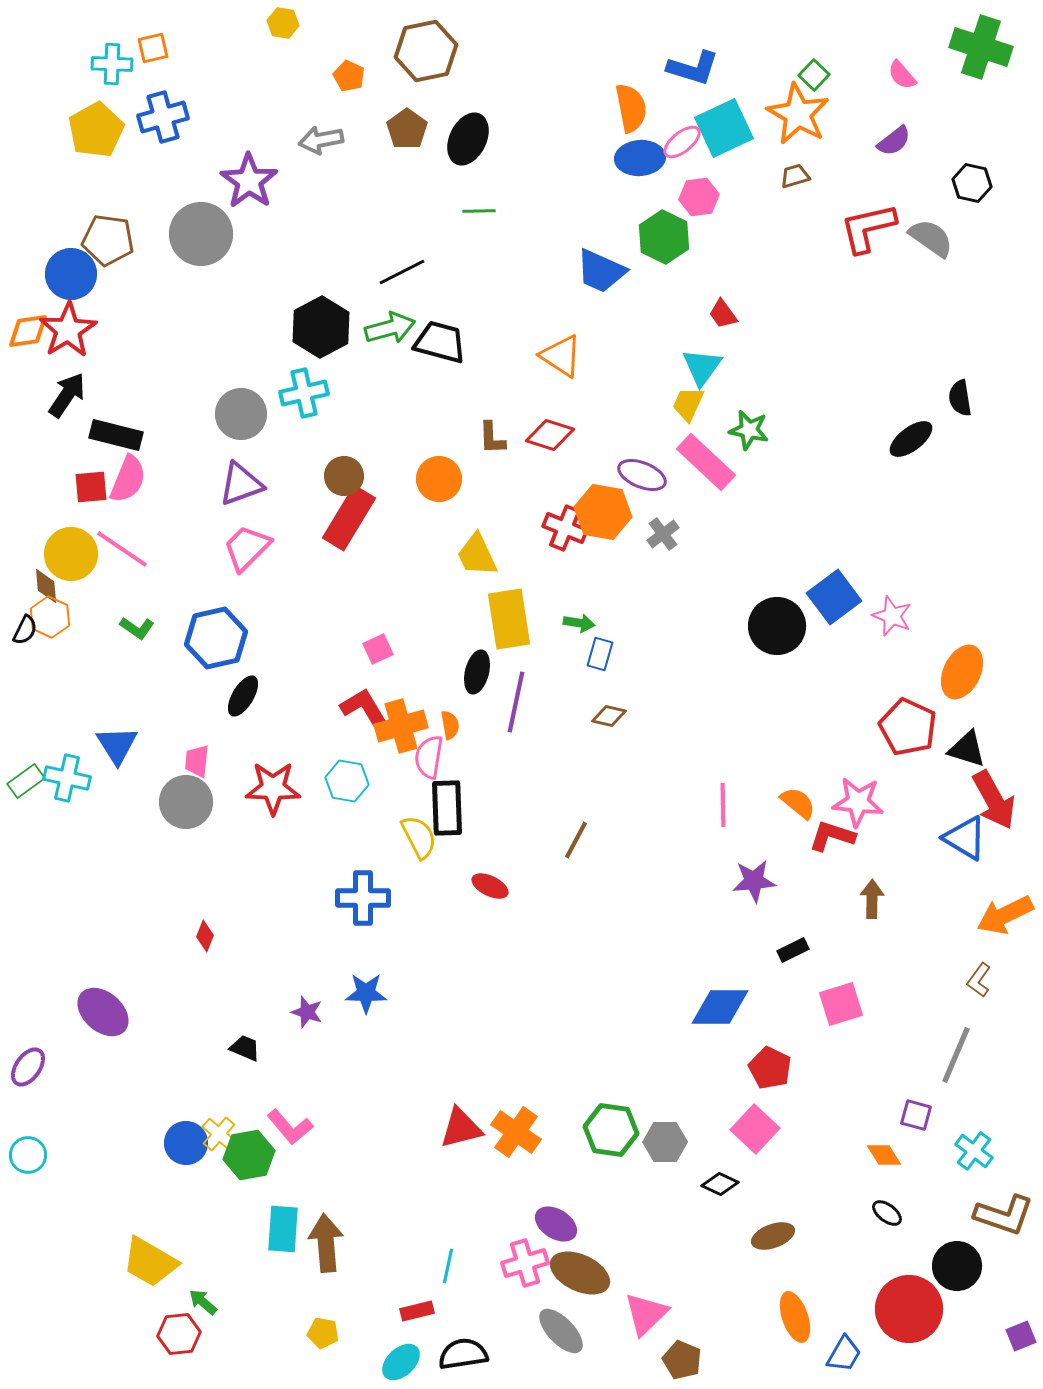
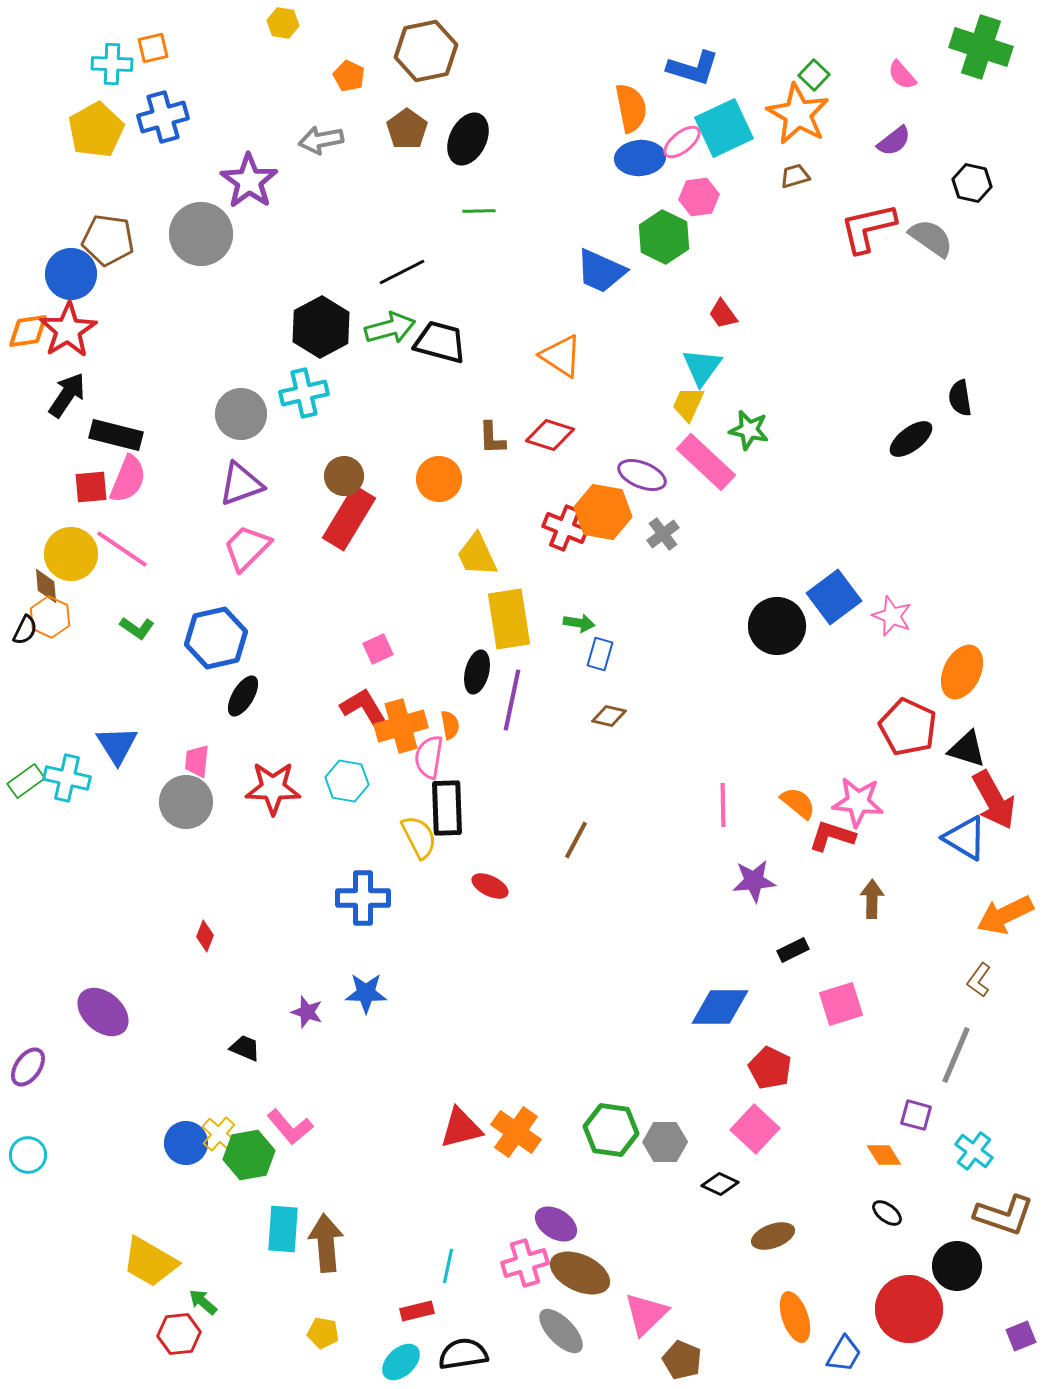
purple line at (516, 702): moved 4 px left, 2 px up
